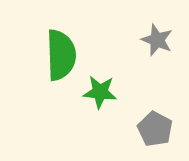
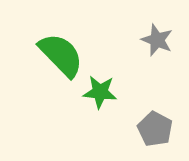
green semicircle: rotated 42 degrees counterclockwise
